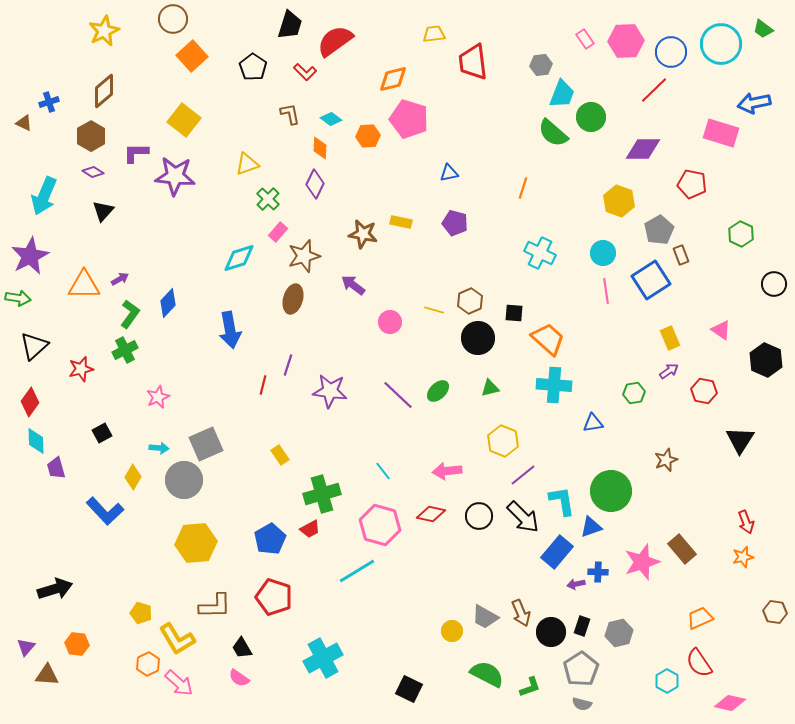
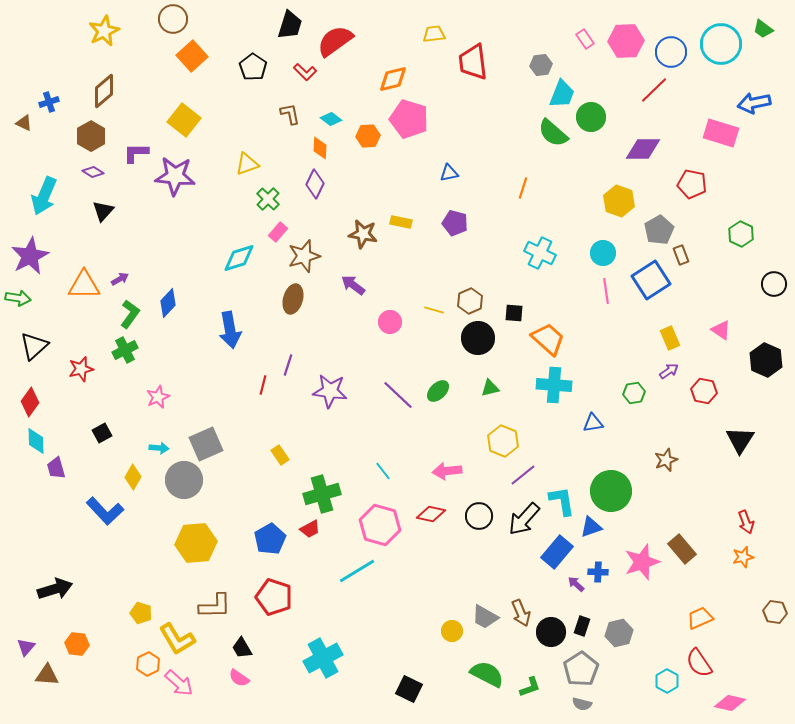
black arrow at (523, 517): moved 1 px right, 2 px down; rotated 87 degrees clockwise
purple arrow at (576, 584): rotated 54 degrees clockwise
